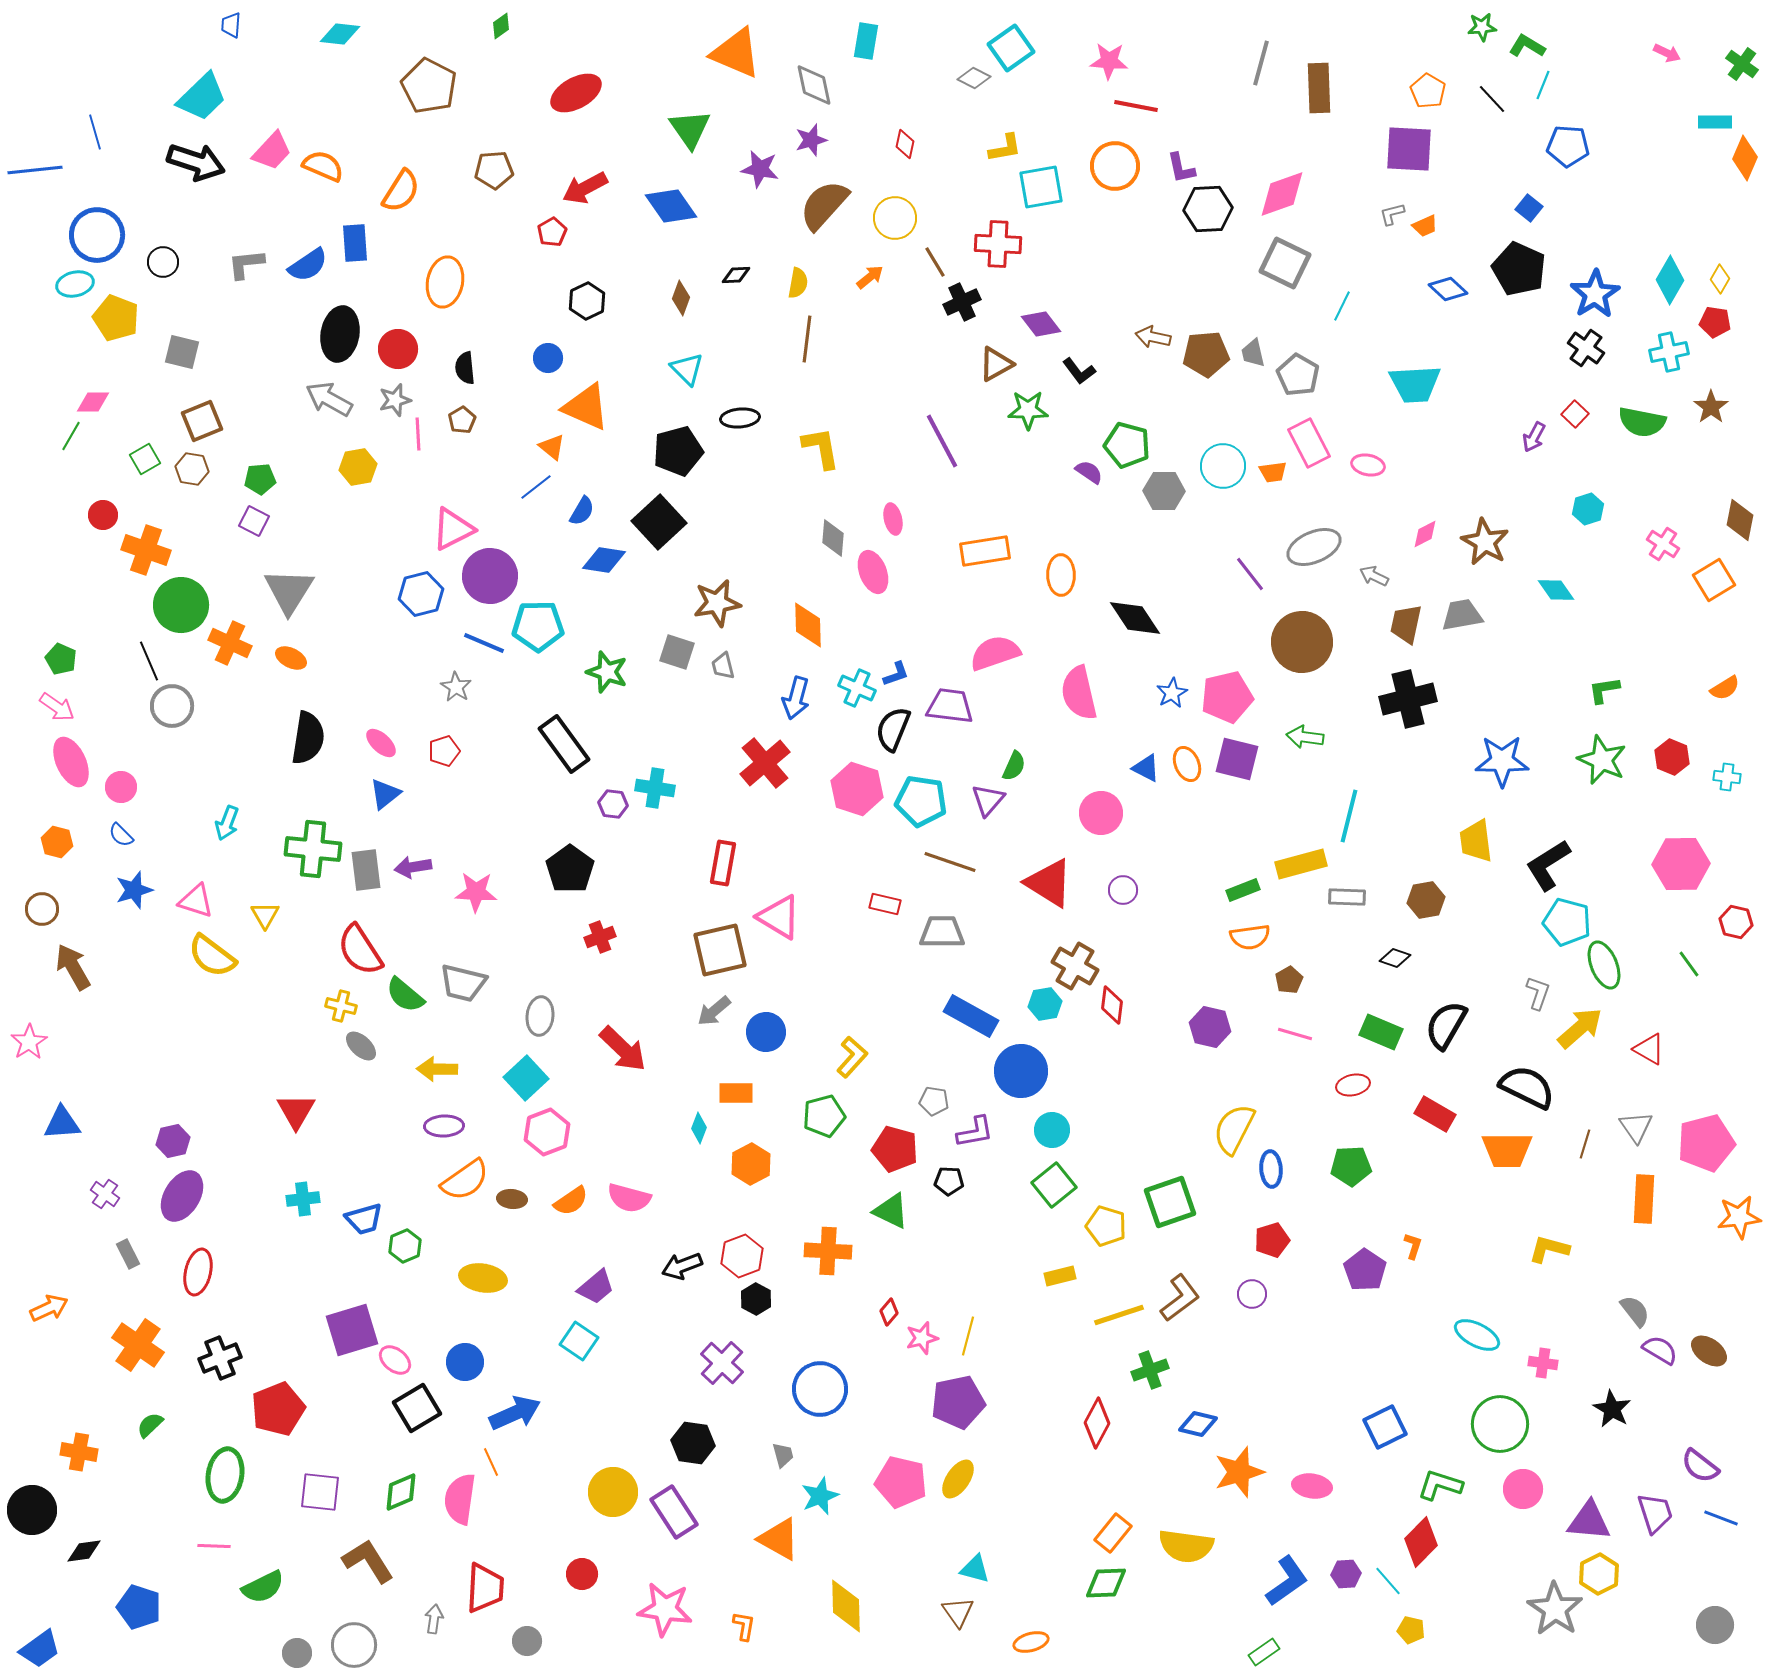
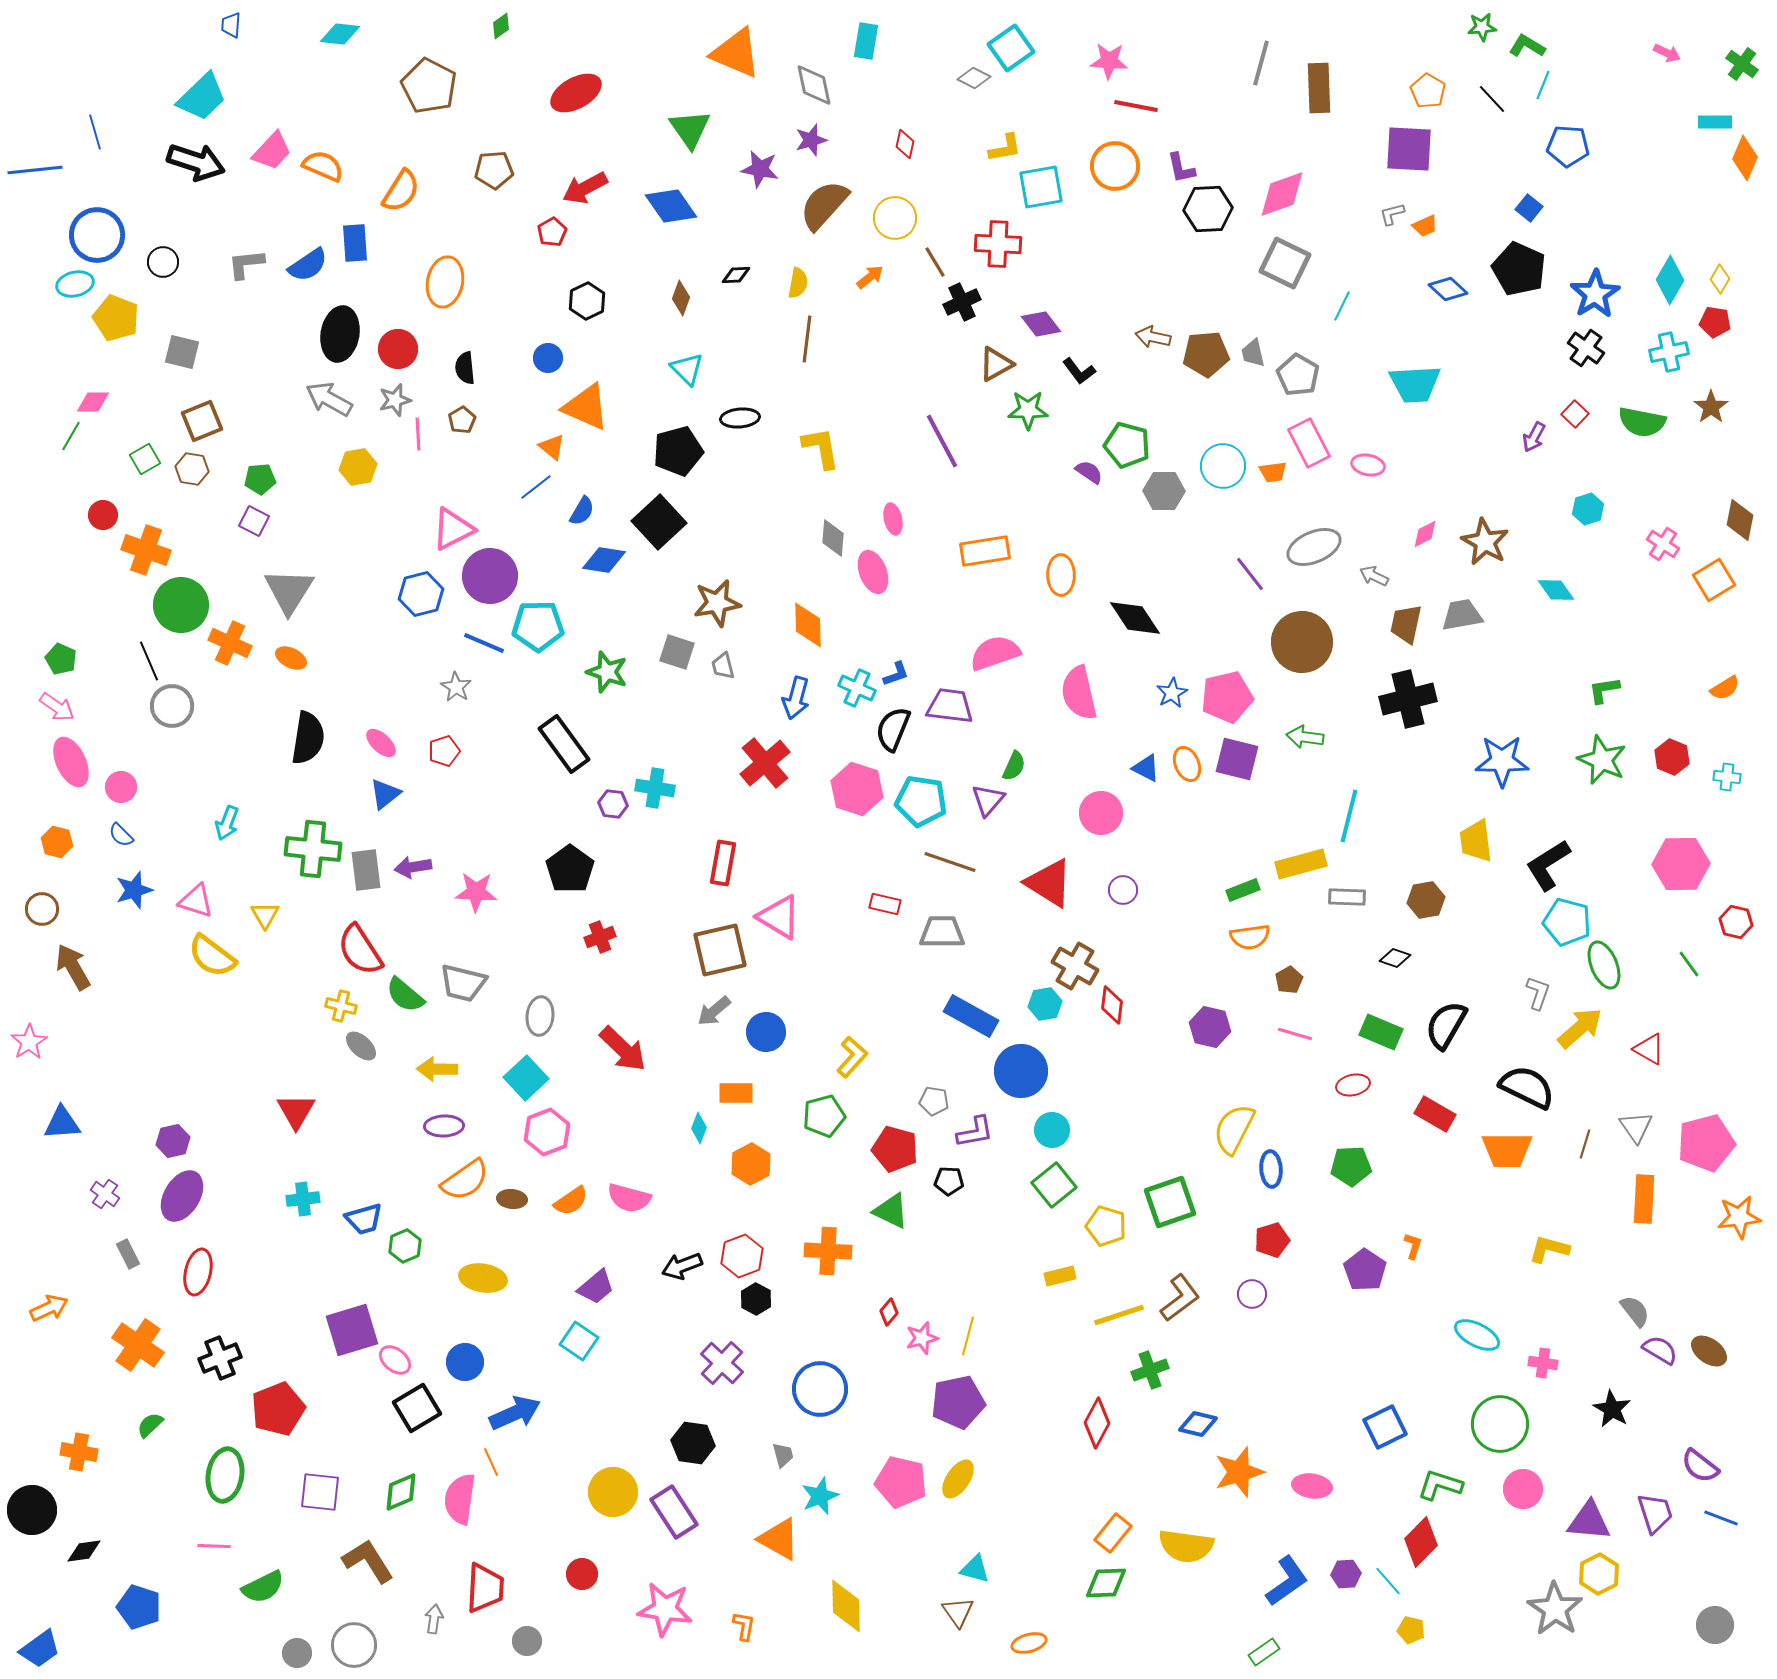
orange ellipse at (1031, 1642): moved 2 px left, 1 px down
